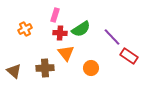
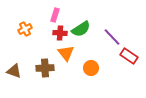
brown triangle: rotated 21 degrees counterclockwise
